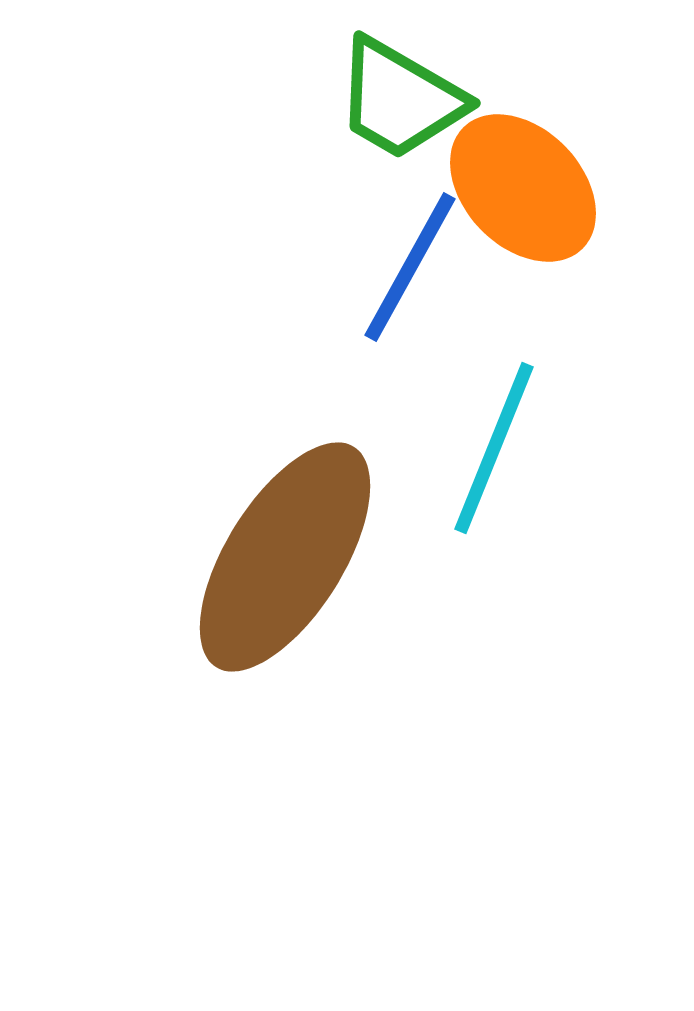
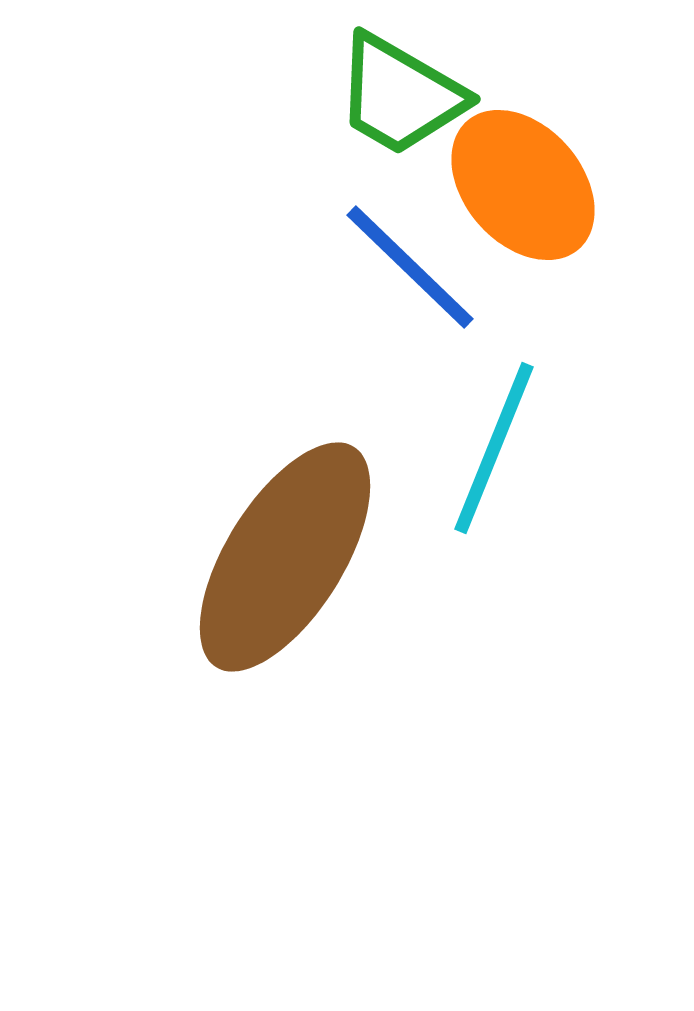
green trapezoid: moved 4 px up
orange ellipse: moved 3 px up; rotated 3 degrees clockwise
blue line: rotated 75 degrees counterclockwise
